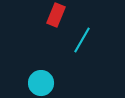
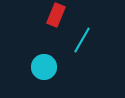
cyan circle: moved 3 px right, 16 px up
